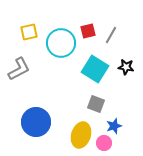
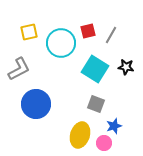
blue circle: moved 18 px up
yellow ellipse: moved 1 px left
